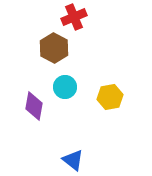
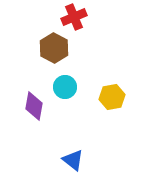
yellow hexagon: moved 2 px right
